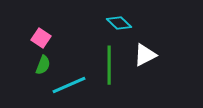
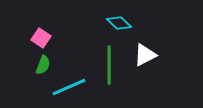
cyan line: moved 2 px down
